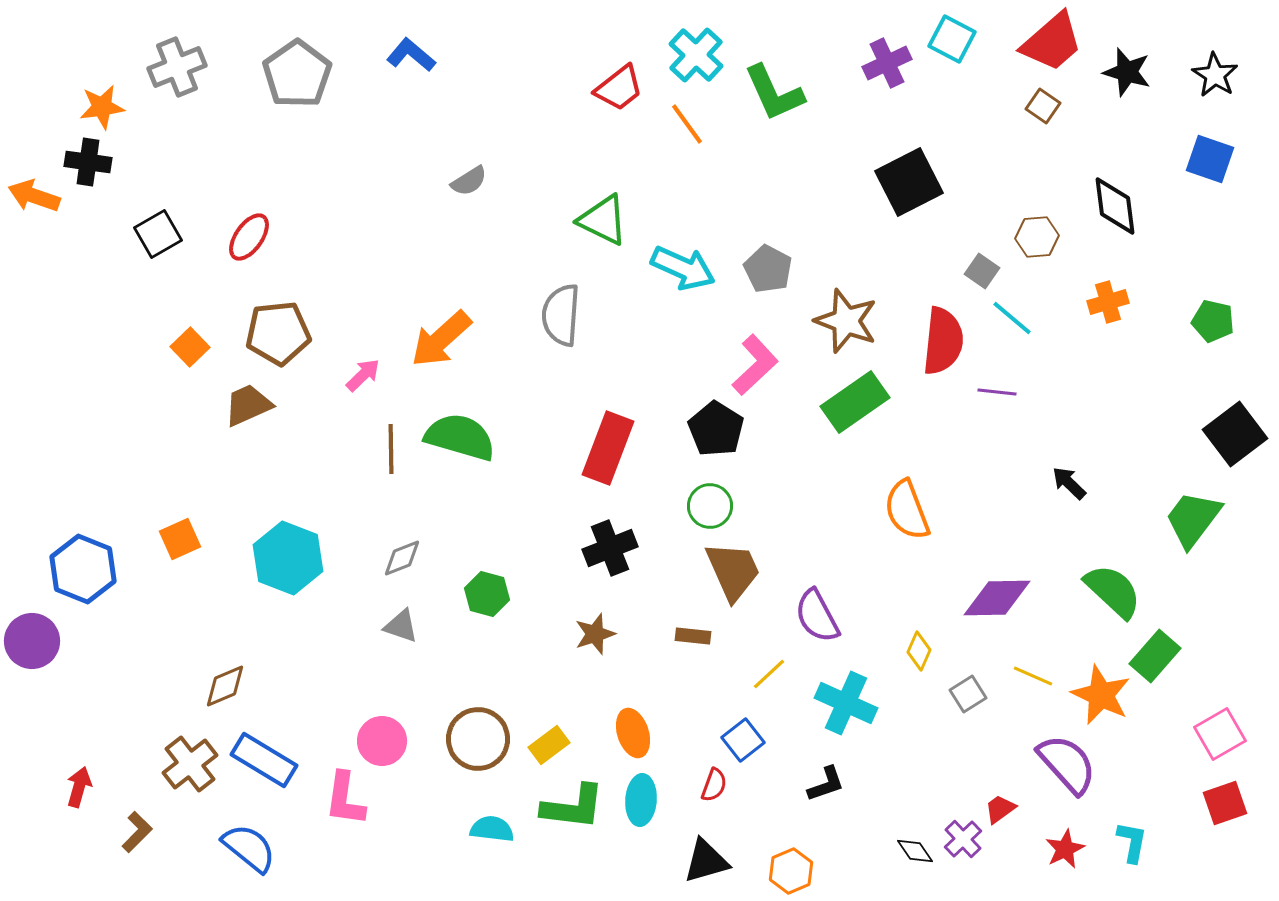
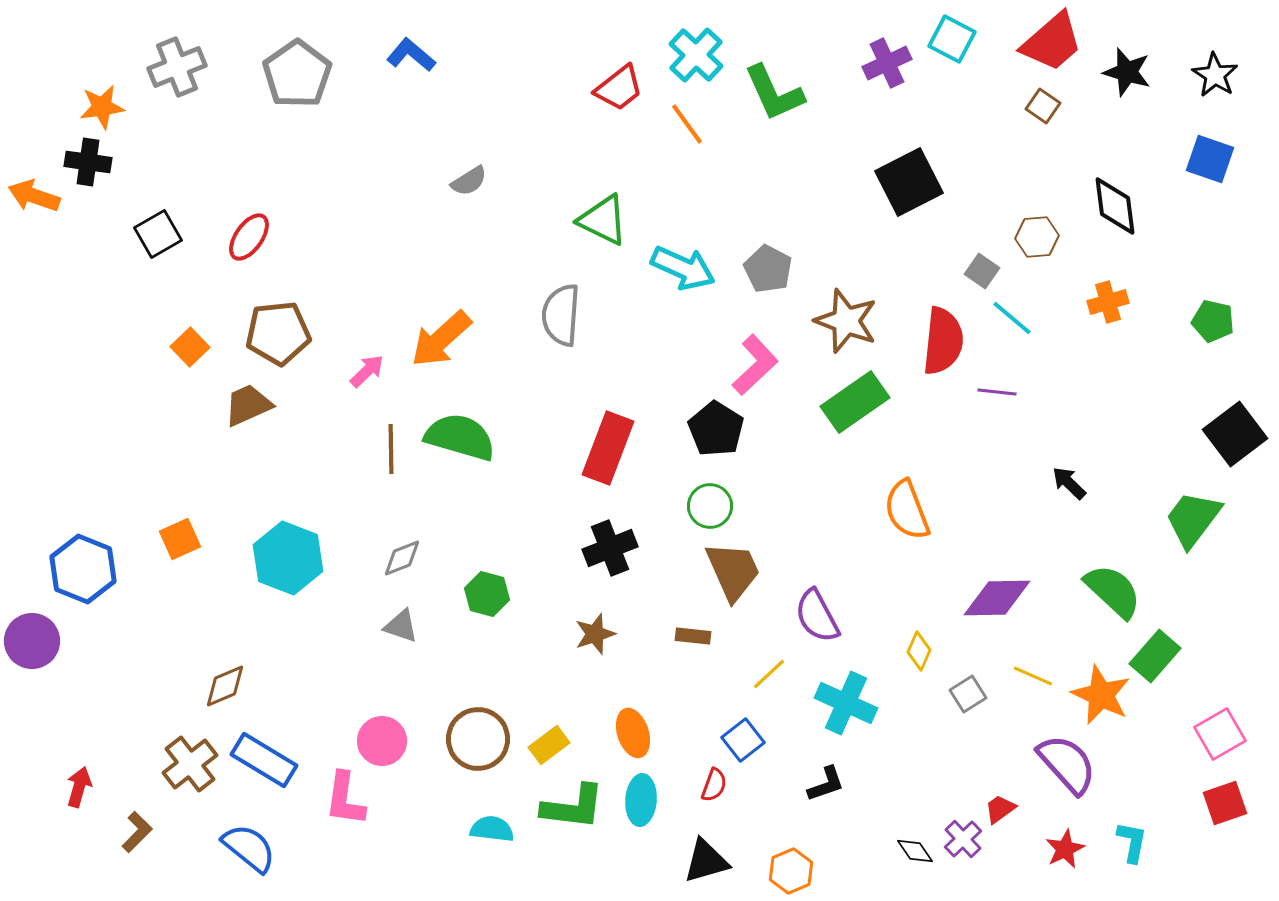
pink arrow at (363, 375): moved 4 px right, 4 px up
